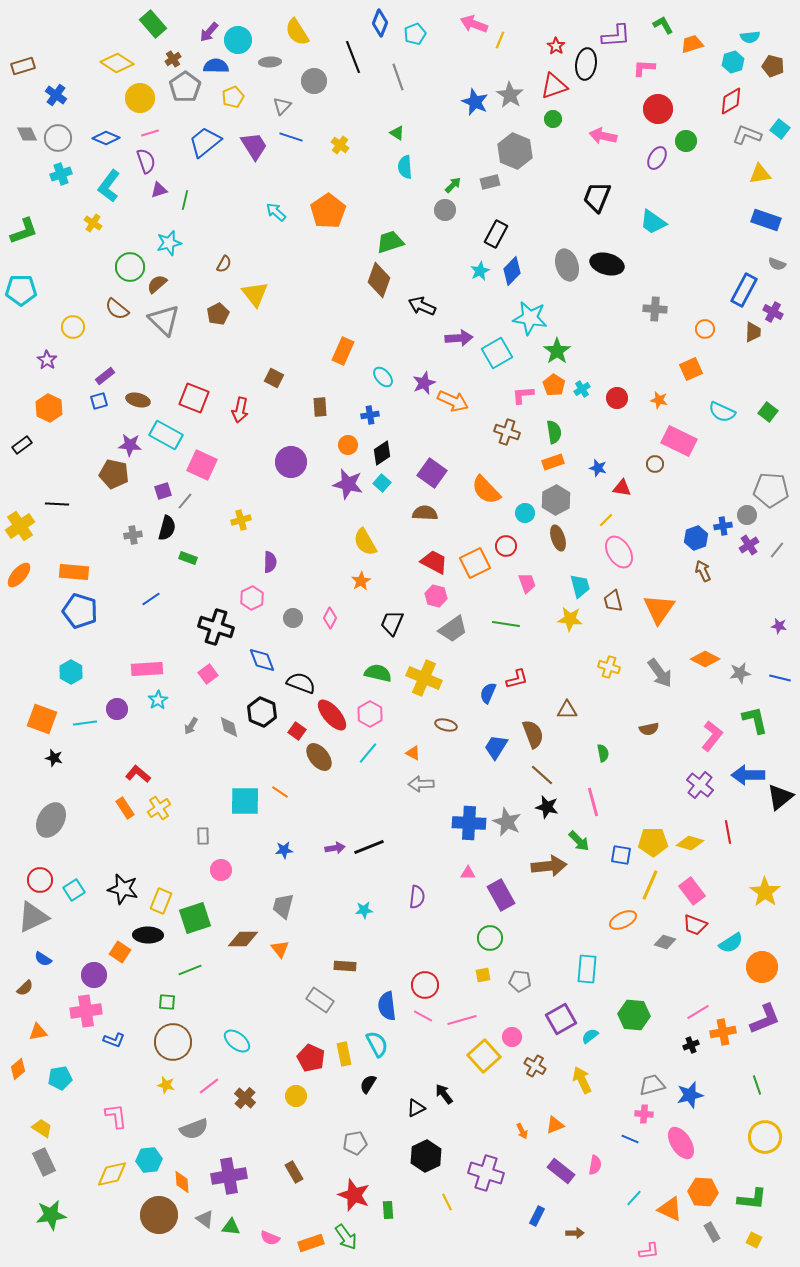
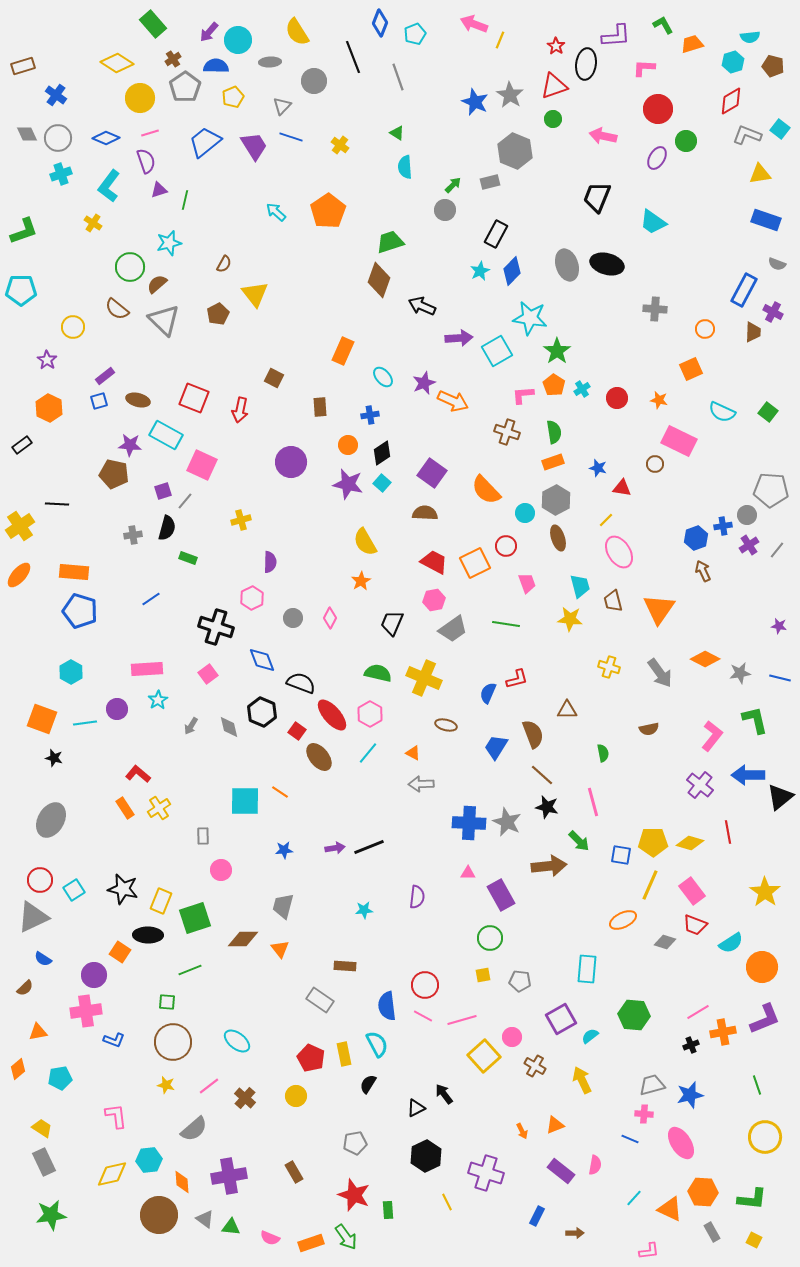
cyan square at (497, 353): moved 2 px up
pink hexagon at (436, 596): moved 2 px left, 4 px down; rotated 25 degrees counterclockwise
gray semicircle at (194, 1129): rotated 20 degrees counterclockwise
